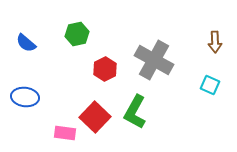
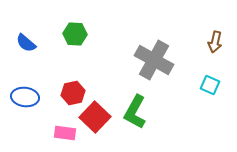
green hexagon: moved 2 px left; rotated 15 degrees clockwise
brown arrow: rotated 15 degrees clockwise
red hexagon: moved 32 px left, 24 px down; rotated 15 degrees clockwise
